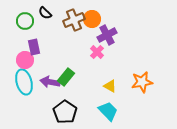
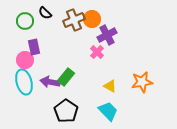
black pentagon: moved 1 px right, 1 px up
